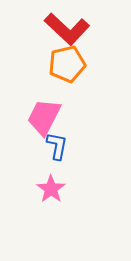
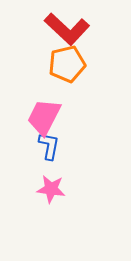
blue L-shape: moved 8 px left
pink star: rotated 28 degrees counterclockwise
